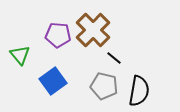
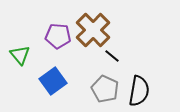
purple pentagon: moved 1 px down
black line: moved 2 px left, 2 px up
gray pentagon: moved 1 px right, 3 px down; rotated 12 degrees clockwise
